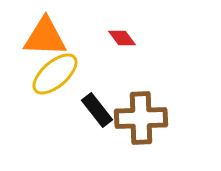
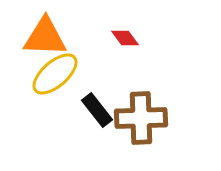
red diamond: moved 3 px right
